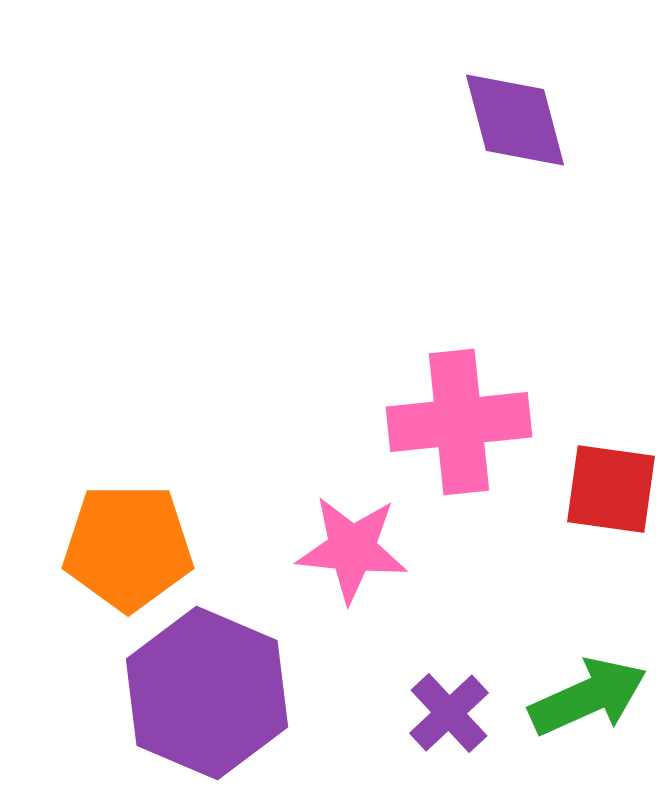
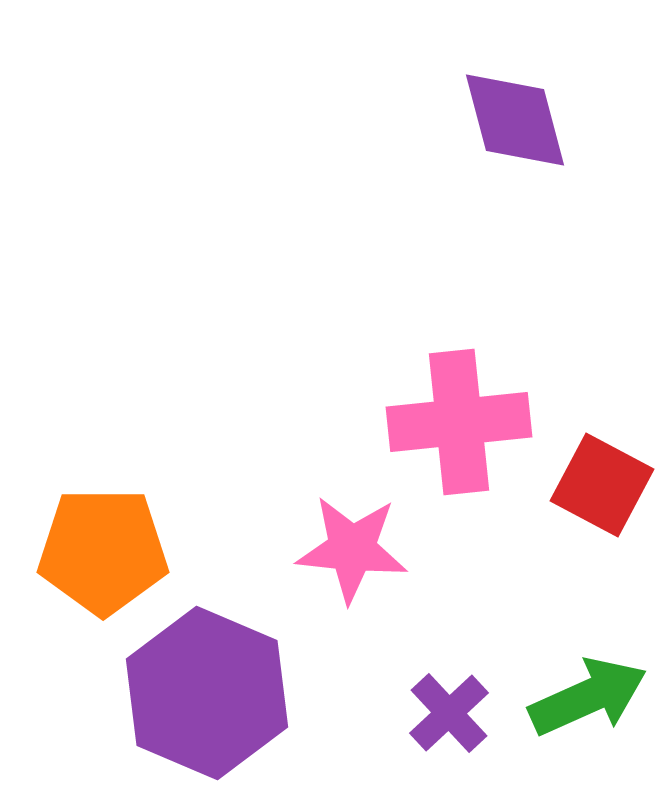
red square: moved 9 px left, 4 px up; rotated 20 degrees clockwise
orange pentagon: moved 25 px left, 4 px down
